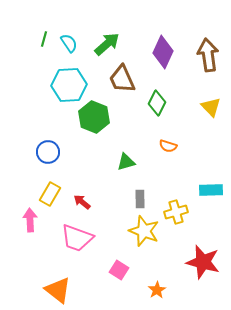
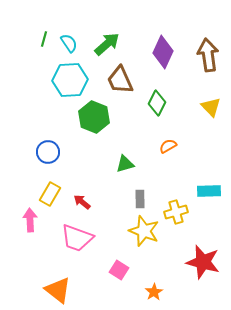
brown trapezoid: moved 2 px left, 1 px down
cyan hexagon: moved 1 px right, 5 px up
orange semicircle: rotated 132 degrees clockwise
green triangle: moved 1 px left, 2 px down
cyan rectangle: moved 2 px left, 1 px down
orange star: moved 3 px left, 2 px down
